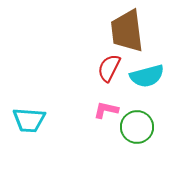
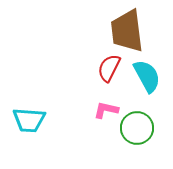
cyan semicircle: rotated 104 degrees counterclockwise
green circle: moved 1 px down
